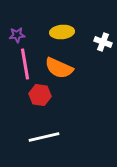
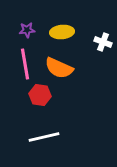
purple star: moved 10 px right, 5 px up
